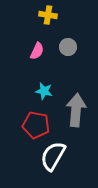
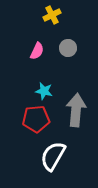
yellow cross: moved 4 px right; rotated 36 degrees counterclockwise
gray circle: moved 1 px down
red pentagon: moved 6 px up; rotated 16 degrees counterclockwise
